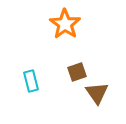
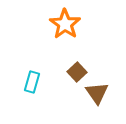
brown square: rotated 24 degrees counterclockwise
cyan rectangle: moved 1 px right, 1 px down; rotated 30 degrees clockwise
